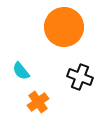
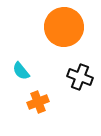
orange cross: rotated 15 degrees clockwise
